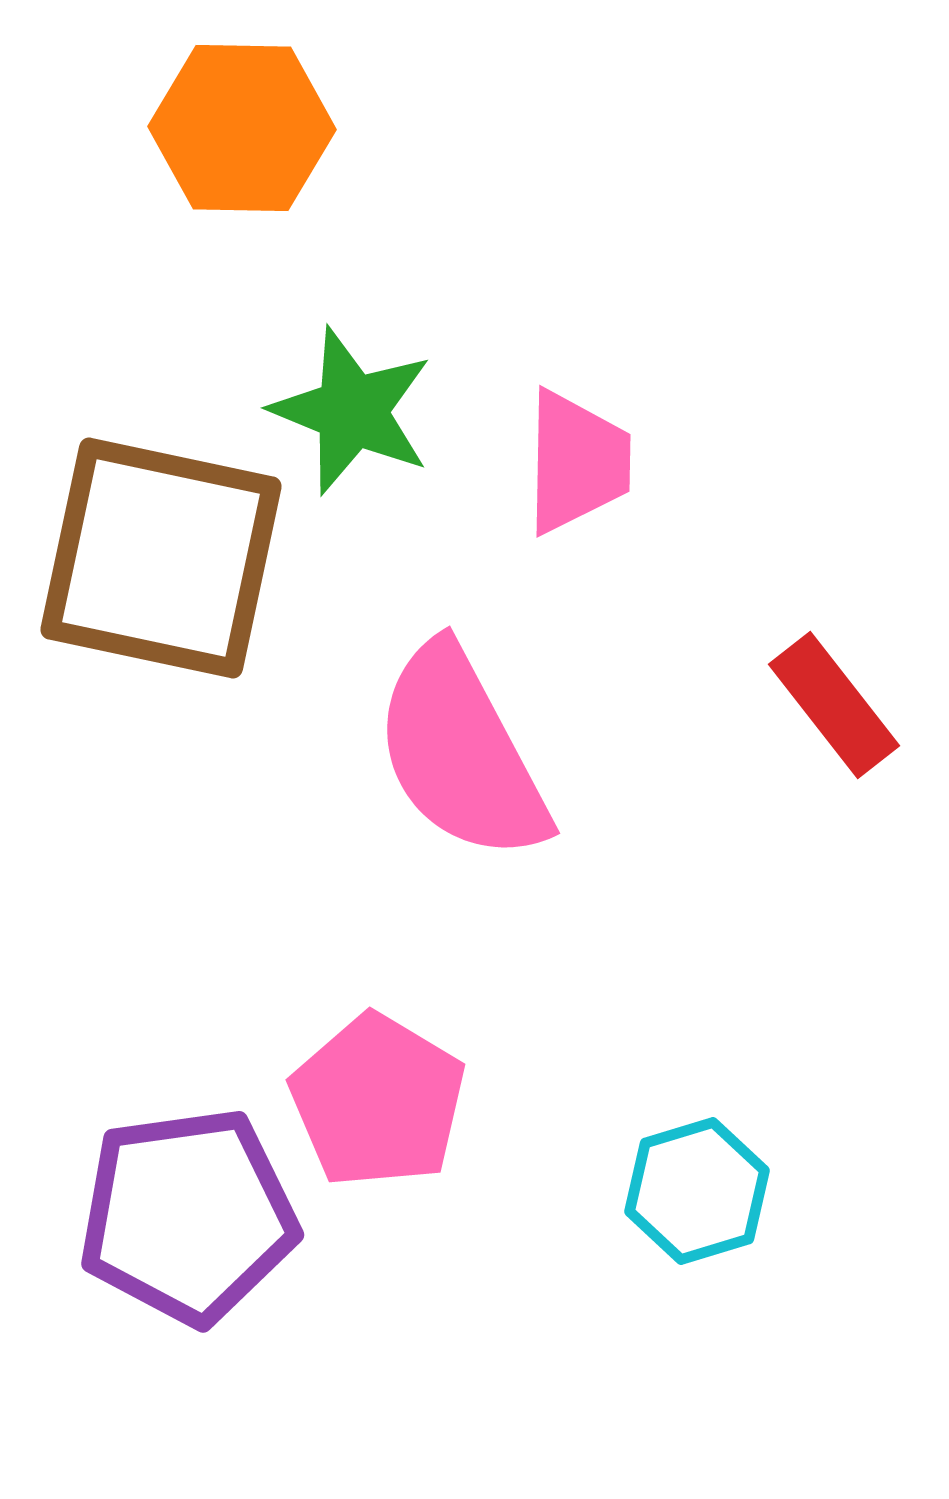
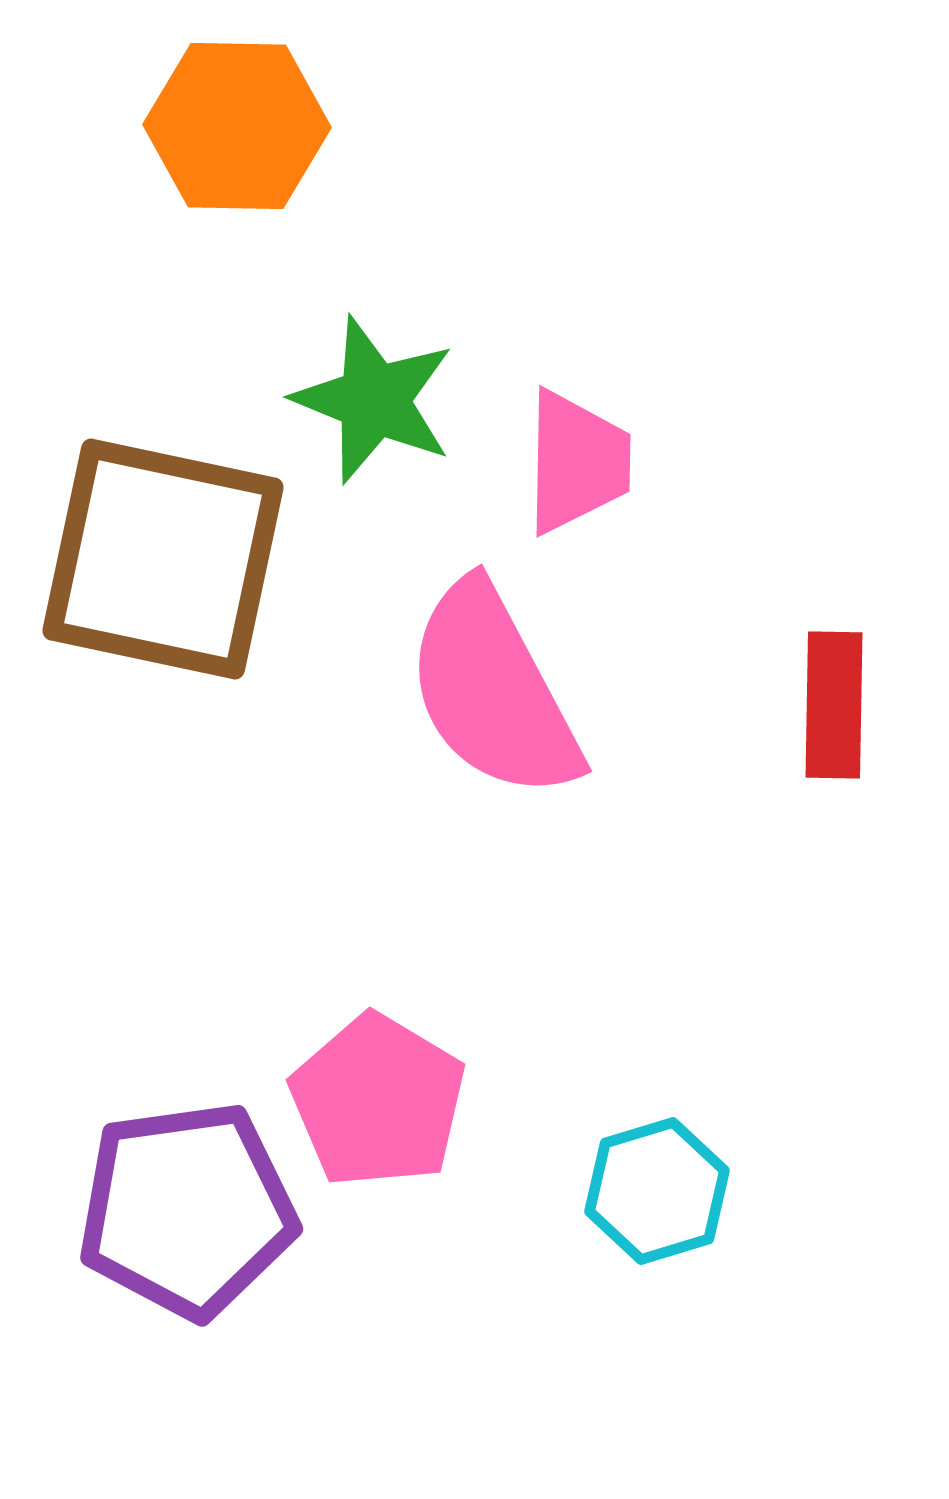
orange hexagon: moved 5 px left, 2 px up
green star: moved 22 px right, 11 px up
brown square: moved 2 px right, 1 px down
red rectangle: rotated 39 degrees clockwise
pink semicircle: moved 32 px right, 62 px up
cyan hexagon: moved 40 px left
purple pentagon: moved 1 px left, 6 px up
